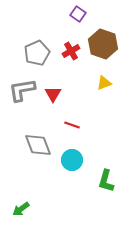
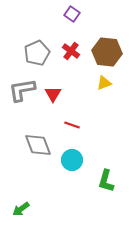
purple square: moved 6 px left
brown hexagon: moved 4 px right, 8 px down; rotated 12 degrees counterclockwise
red cross: rotated 24 degrees counterclockwise
